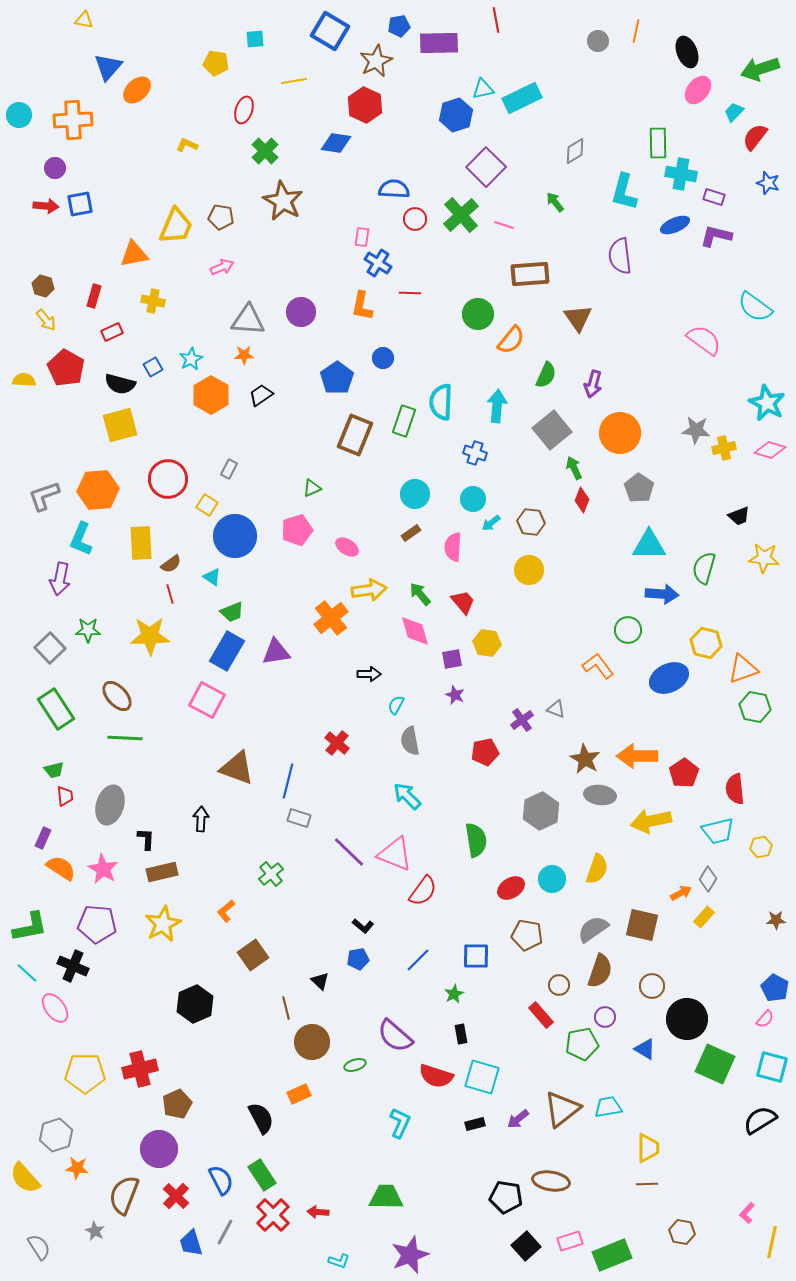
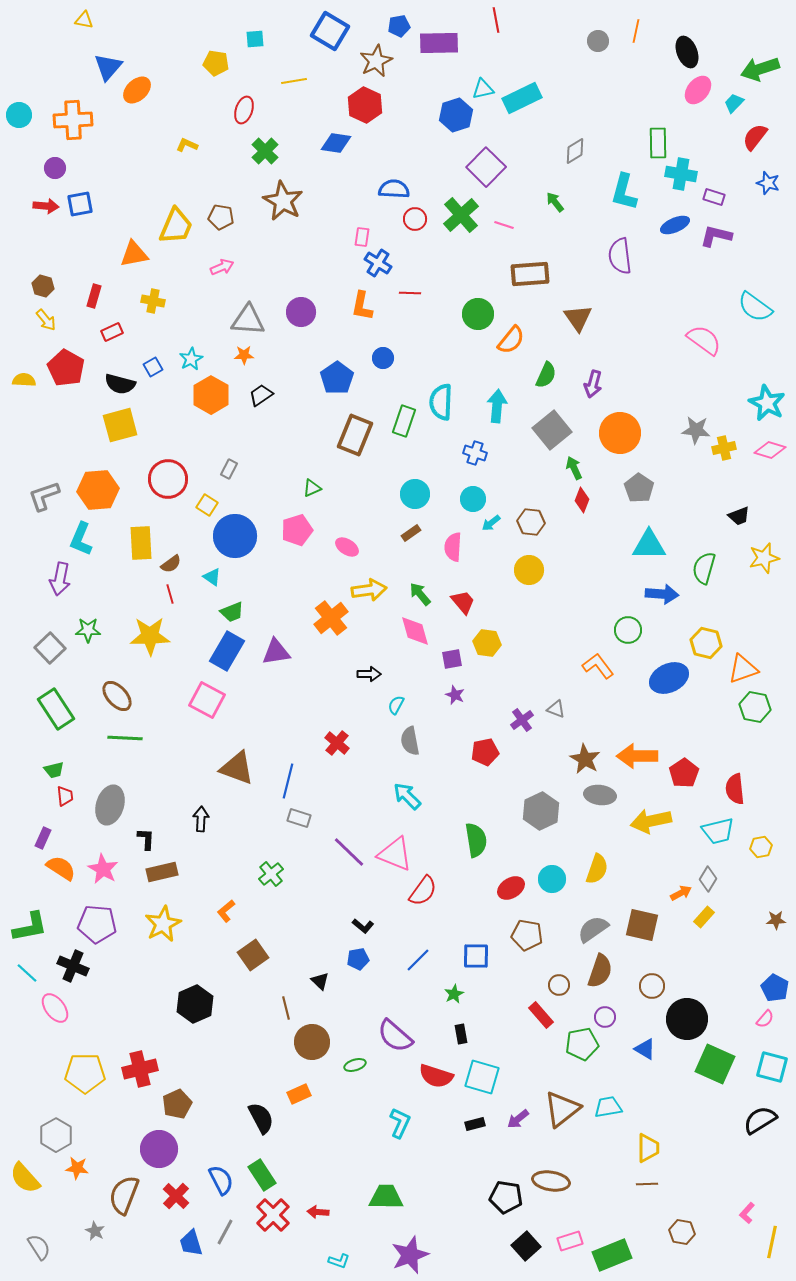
cyan trapezoid at (734, 112): moved 9 px up
yellow star at (764, 558): rotated 20 degrees counterclockwise
gray hexagon at (56, 1135): rotated 12 degrees counterclockwise
